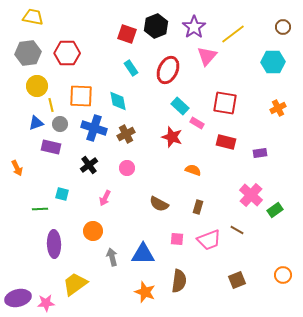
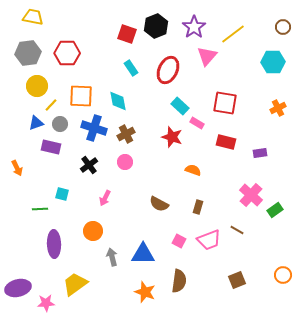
yellow line at (51, 105): rotated 56 degrees clockwise
pink circle at (127, 168): moved 2 px left, 6 px up
pink square at (177, 239): moved 2 px right, 2 px down; rotated 24 degrees clockwise
purple ellipse at (18, 298): moved 10 px up
